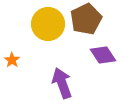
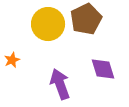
purple diamond: moved 14 px down; rotated 16 degrees clockwise
orange star: rotated 14 degrees clockwise
purple arrow: moved 2 px left, 1 px down
